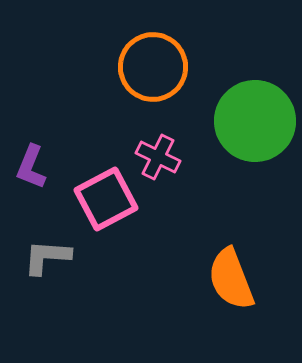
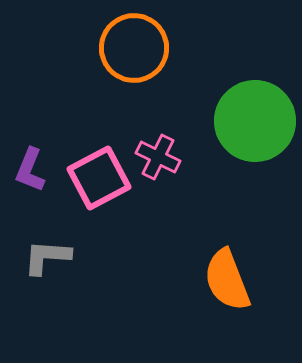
orange circle: moved 19 px left, 19 px up
purple L-shape: moved 1 px left, 3 px down
pink square: moved 7 px left, 21 px up
orange semicircle: moved 4 px left, 1 px down
